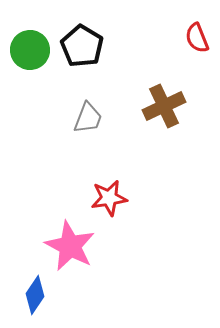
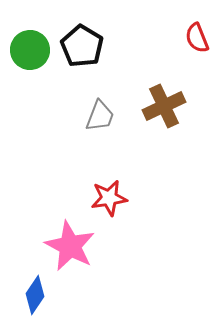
gray trapezoid: moved 12 px right, 2 px up
